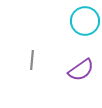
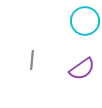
purple semicircle: moved 1 px right, 1 px up
